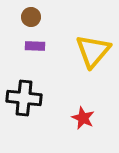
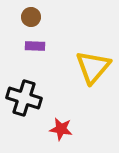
yellow triangle: moved 16 px down
black cross: rotated 12 degrees clockwise
red star: moved 22 px left, 11 px down; rotated 15 degrees counterclockwise
